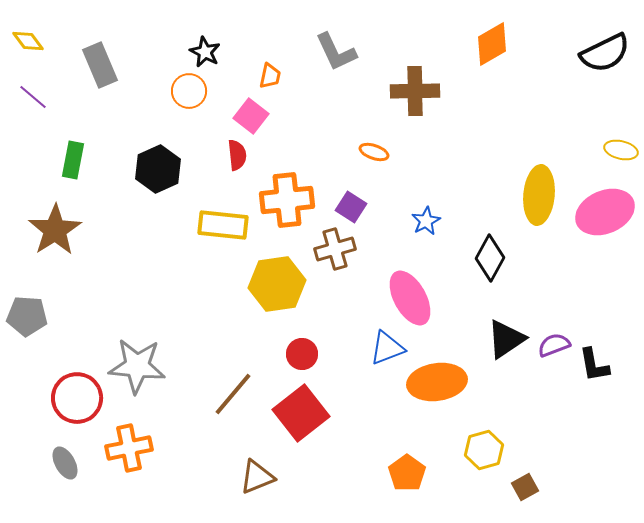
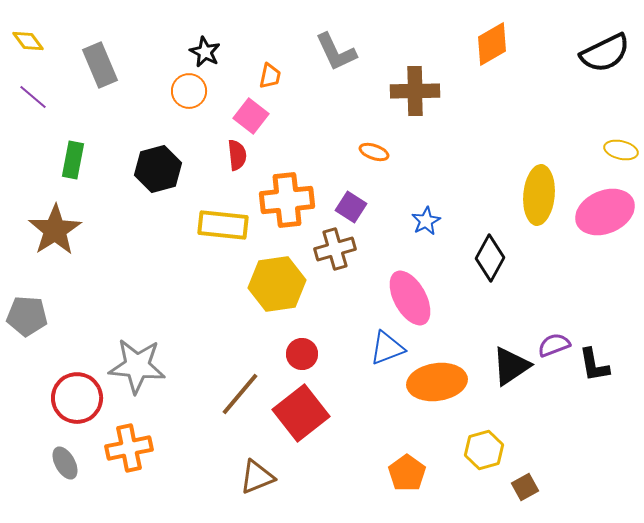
black hexagon at (158, 169): rotated 9 degrees clockwise
black triangle at (506, 339): moved 5 px right, 27 px down
brown line at (233, 394): moved 7 px right
